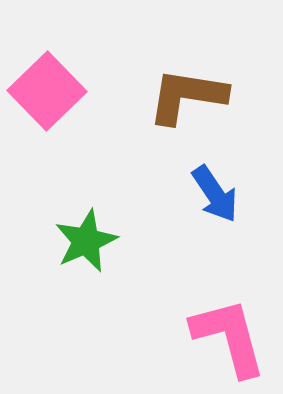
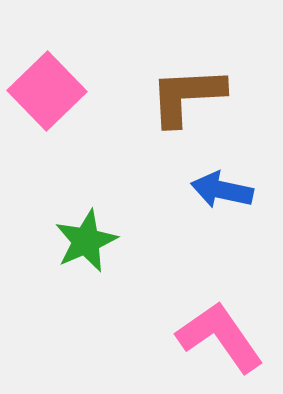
brown L-shape: rotated 12 degrees counterclockwise
blue arrow: moved 7 px right, 4 px up; rotated 136 degrees clockwise
pink L-shape: moved 9 px left; rotated 20 degrees counterclockwise
